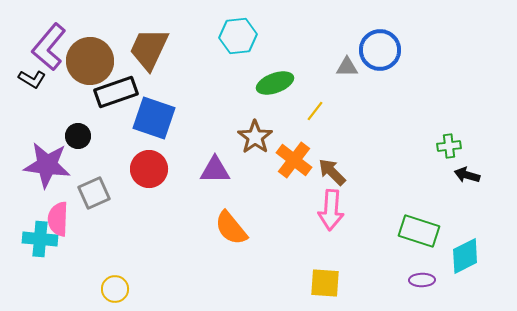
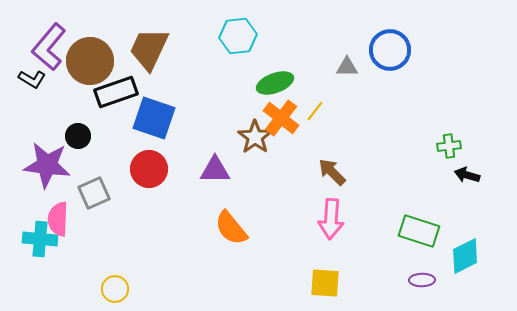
blue circle: moved 10 px right
orange cross: moved 13 px left, 42 px up
pink arrow: moved 9 px down
